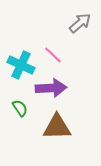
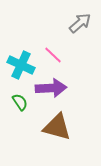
green semicircle: moved 6 px up
brown triangle: rotated 16 degrees clockwise
